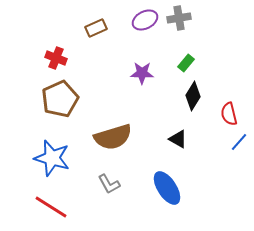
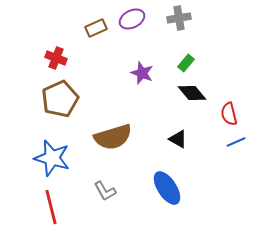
purple ellipse: moved 13 px left, 1 px up
purple star: rotated 20 degrees clockwise
black diamond: moved 1 px left, 3 px up; rotated 72 degrees counterclockwise
blue line: moved 3 px left; rotated 24 degrees clockwise
gray L-shape: moved 4 px left, 7 px down
red line: rotated 44 degrees clockwise
